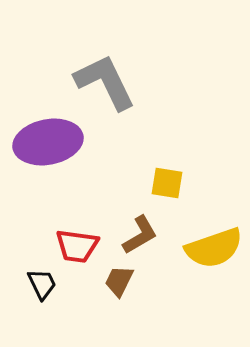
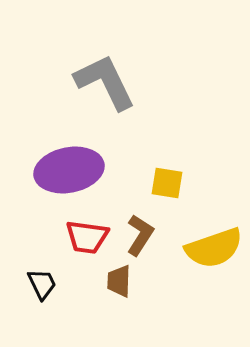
purple ellipse: moved 21 px right, 28 px down
brown L-shape: rotated 27 degrees counterclockwise
red trapezoid: moved 10 px right, 9 px up
brown trapezoid: rotated 24 degrees counterclockwise
